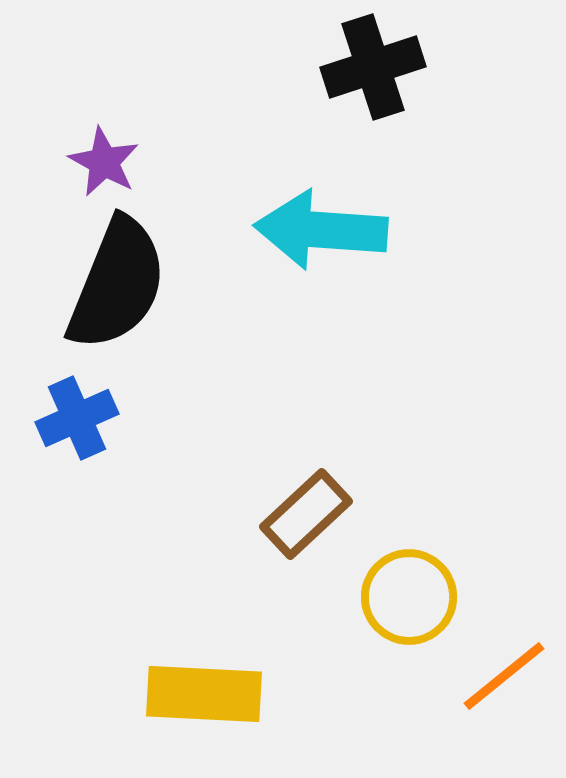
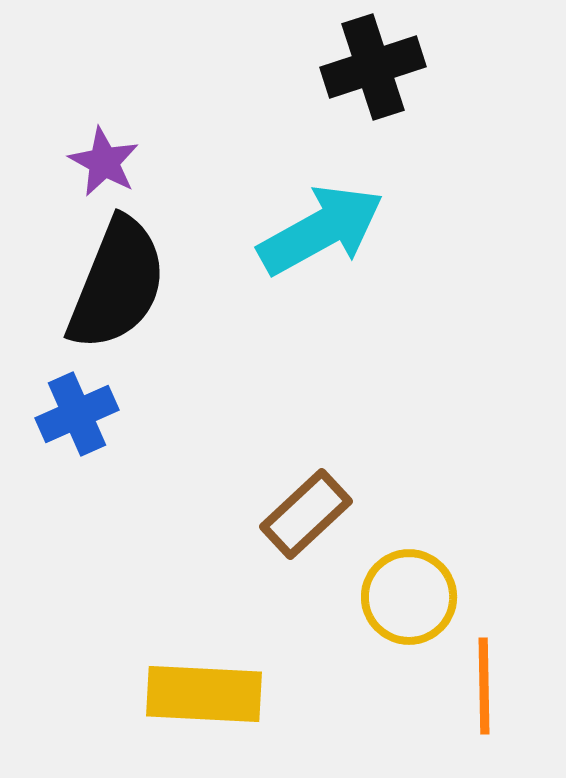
cyan arrow: rotated 147 degrees clockwise
blue cross: moved 4 px up
orange line: moved 20 px left, 10 px down; rotated 52 degrees counterclockwise
